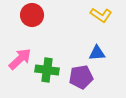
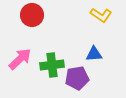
blue triangle: moved 3 px left, 1 px down
green cross: moved 5 px right, 5 px up; rotated 15 degrees counterclockwise
purple pentagon: moved 4 px left, 1 px down
